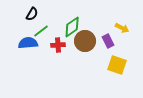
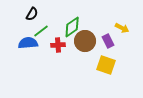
yellow square: moved 11 px left
